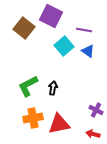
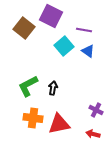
orange cross: rotated 18 degrees clockwise
